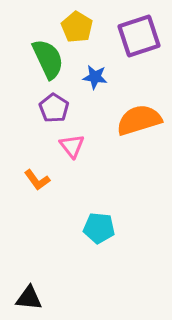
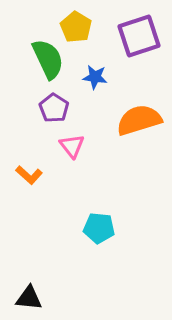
yellow pentagon: moved 1 px left
orange L-shape: moved 8 px left, 5 px up; rotated 12 degrees counterclockwise
